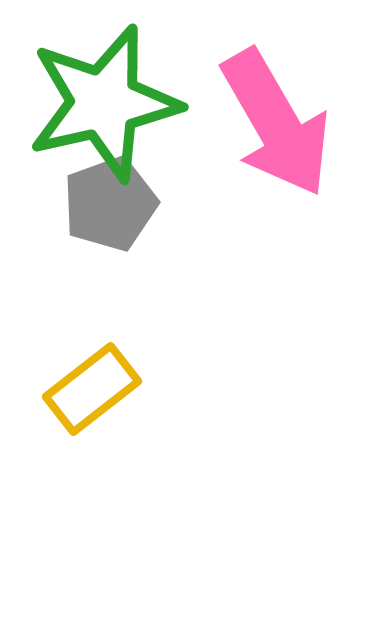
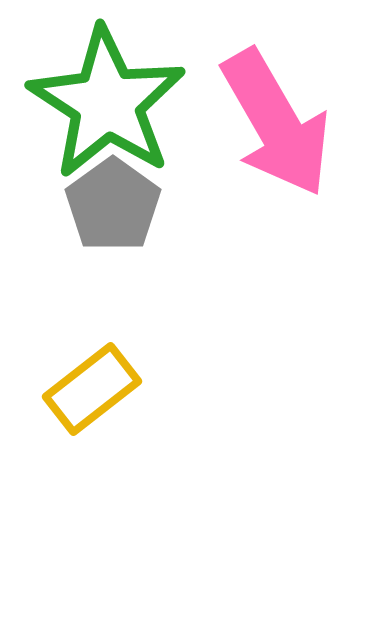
green star: moved 3 px right; rotated 26 degrees counterclockwise
gray pentagon: moved 3 px right, 1 px down; rotated 16 degrees counterclockwise
